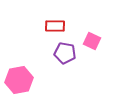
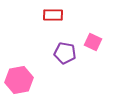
red rectangle: moved 2 px left, 11 px up
pink square: moved 1 px right, 1 px down
